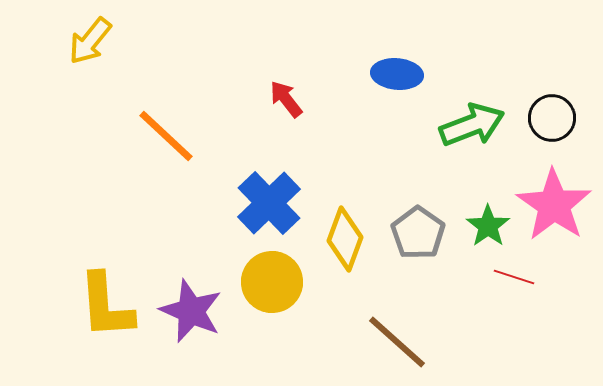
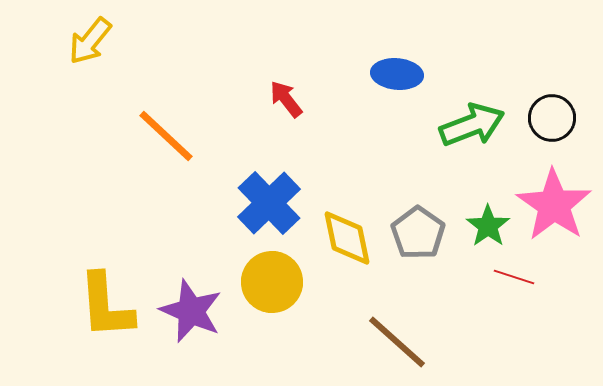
yellow diamond: moved 2 px right, 1 px up; rotated 32 degrees counterclockwise
